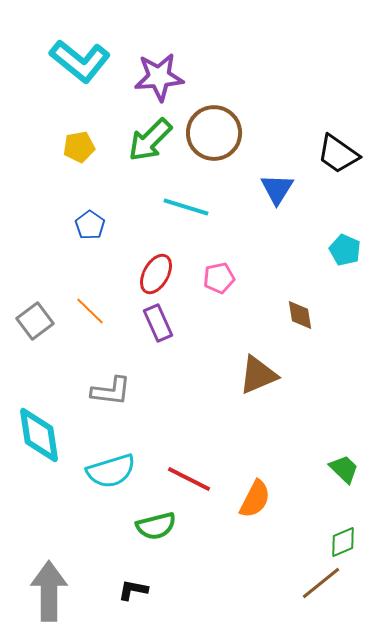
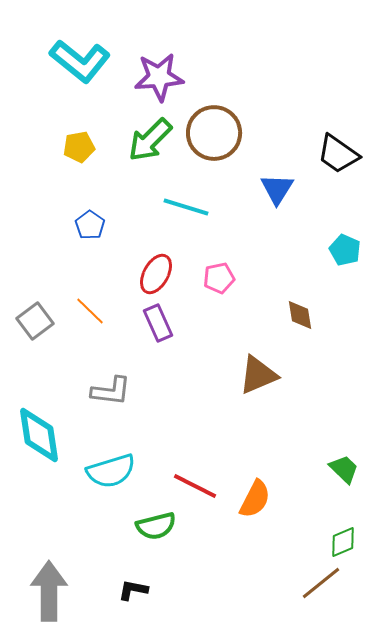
red line: moved 6 px right, 7 px down
